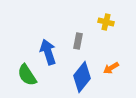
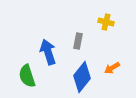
orange arrow: moved 1 px right
green semicircle: moved 1 px down; rotated 15 degrees clockwise
